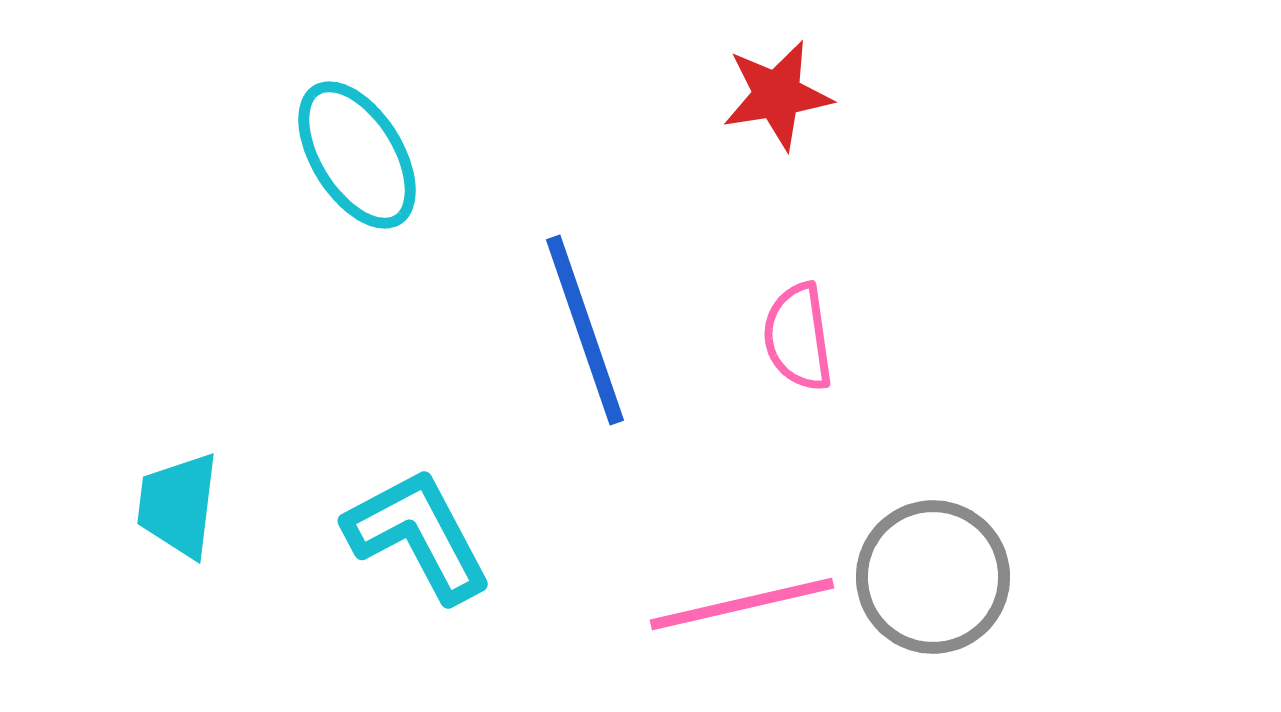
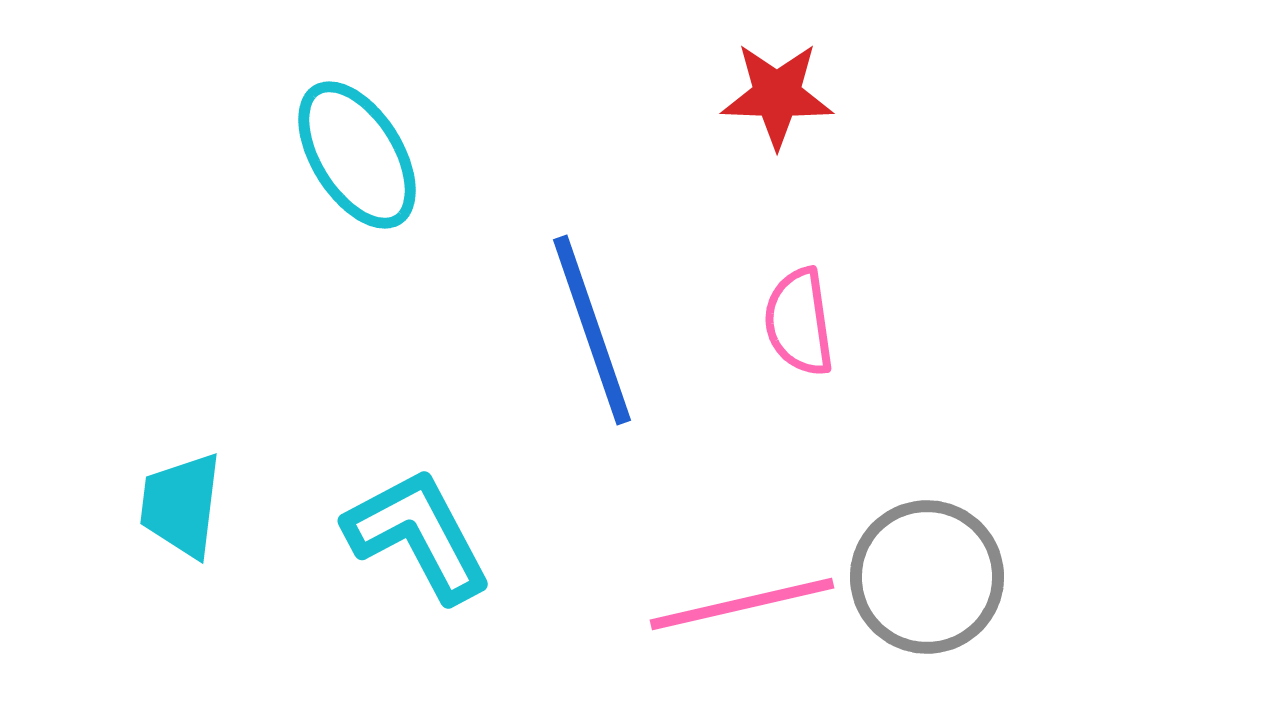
red star: rotated 11 degrees clockwise
blue line: moved 7 px right
pink semicircle: moved 1 px right, 15 px up
cyan trapezoid: moved 3 px right
gray circle: moved 6 px left
